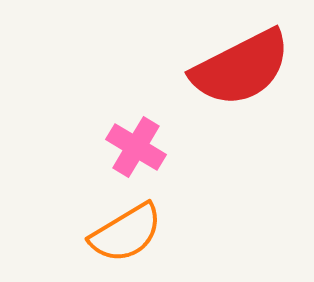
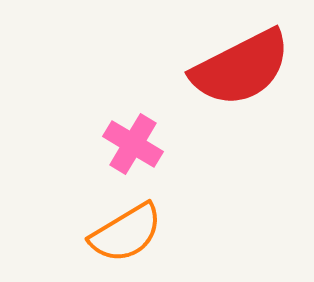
pink cross: moved 3 px left, 3 px up
